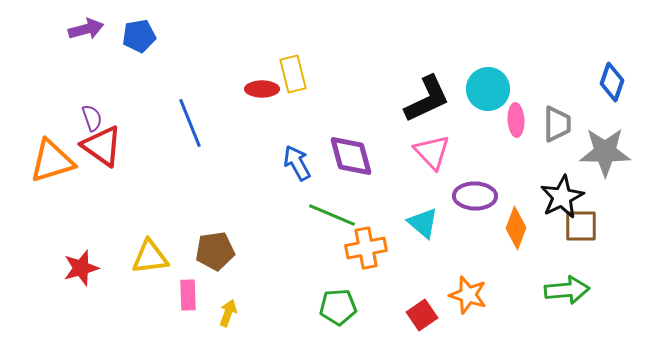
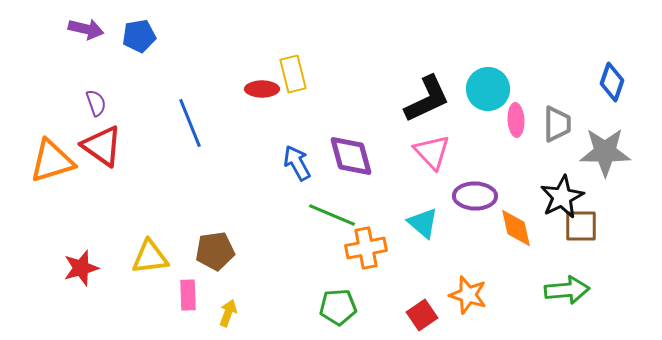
purple arrow: rotated 28 degrees clockwise
purple semicircle: moved 4 px right, 15 px up
orange diamond: rotated 33 degrees counterclockwise
